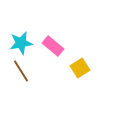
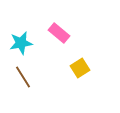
pink rectangle: moved 6 px right, 13 px up
brown line: moved 2 px right, 6 px down
